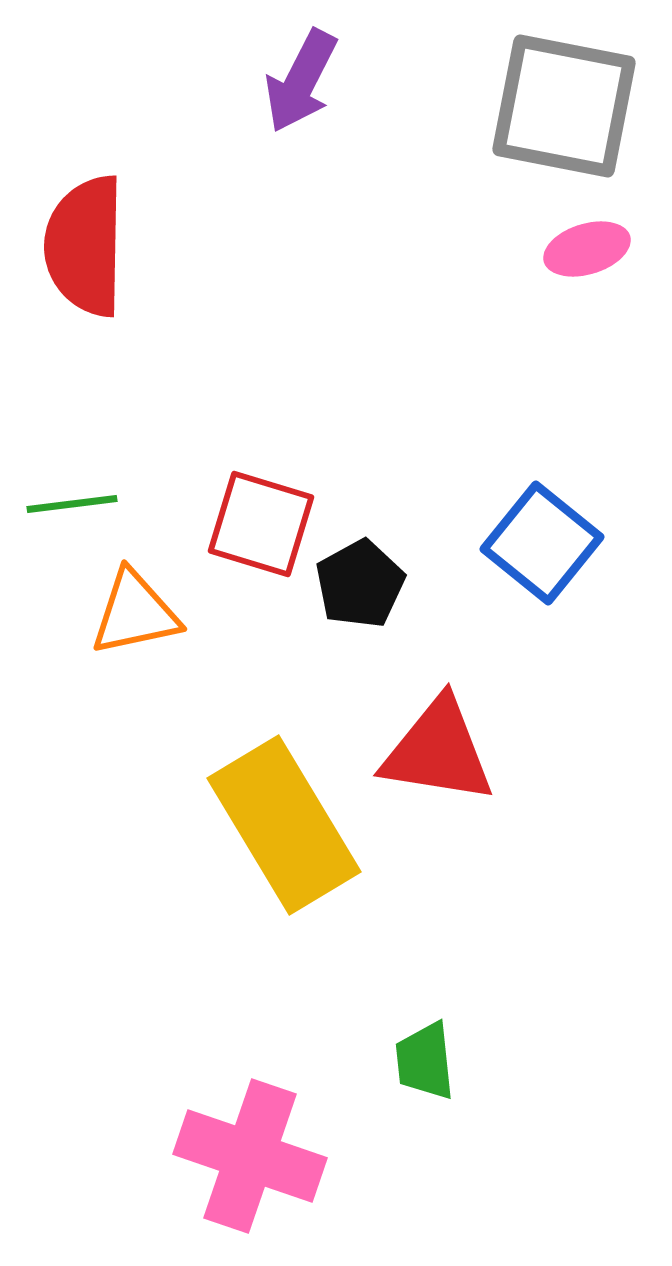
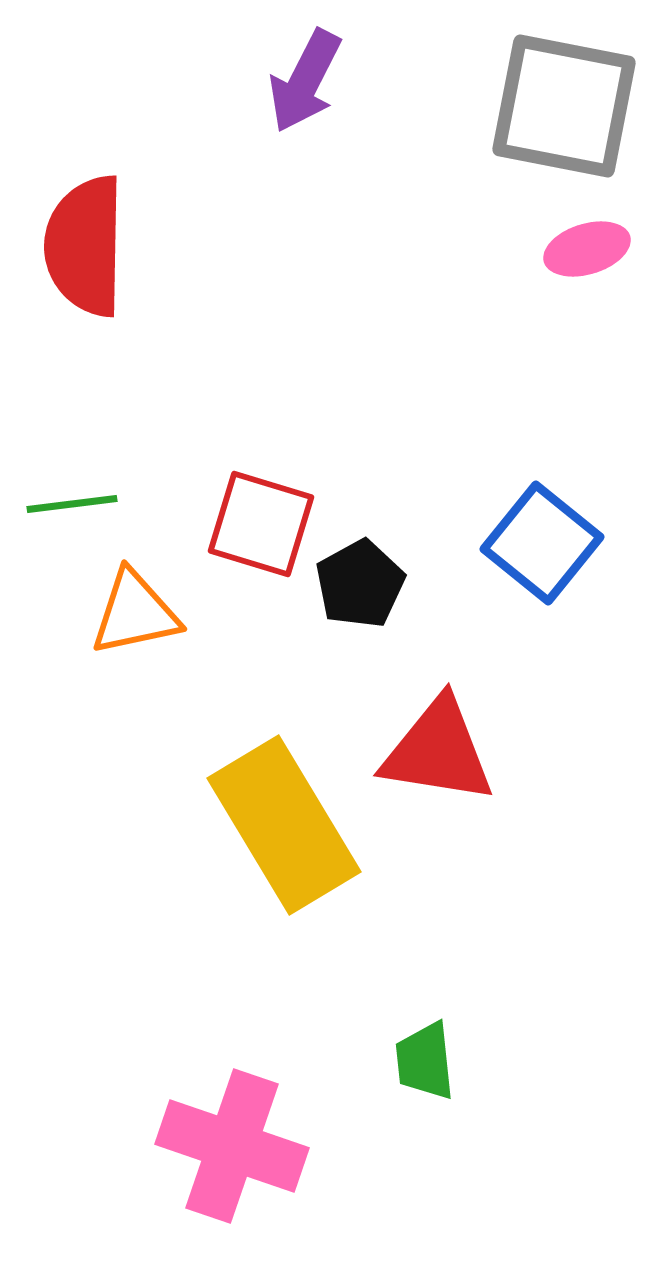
purple arrow: moved 4 px right
pink cross: moved 18 px left, 10 px up
